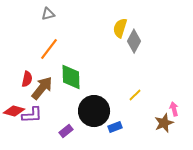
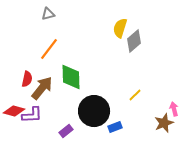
gray diamond: rotated 20 degrees clockwise
